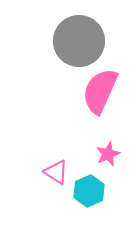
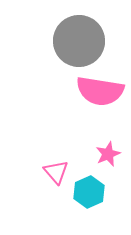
pink semicircle: rotated 105 degrees counterclockwise
pink triangle: rotated 16 degrees clockwise
cyan hexagon: moved 1 px down
